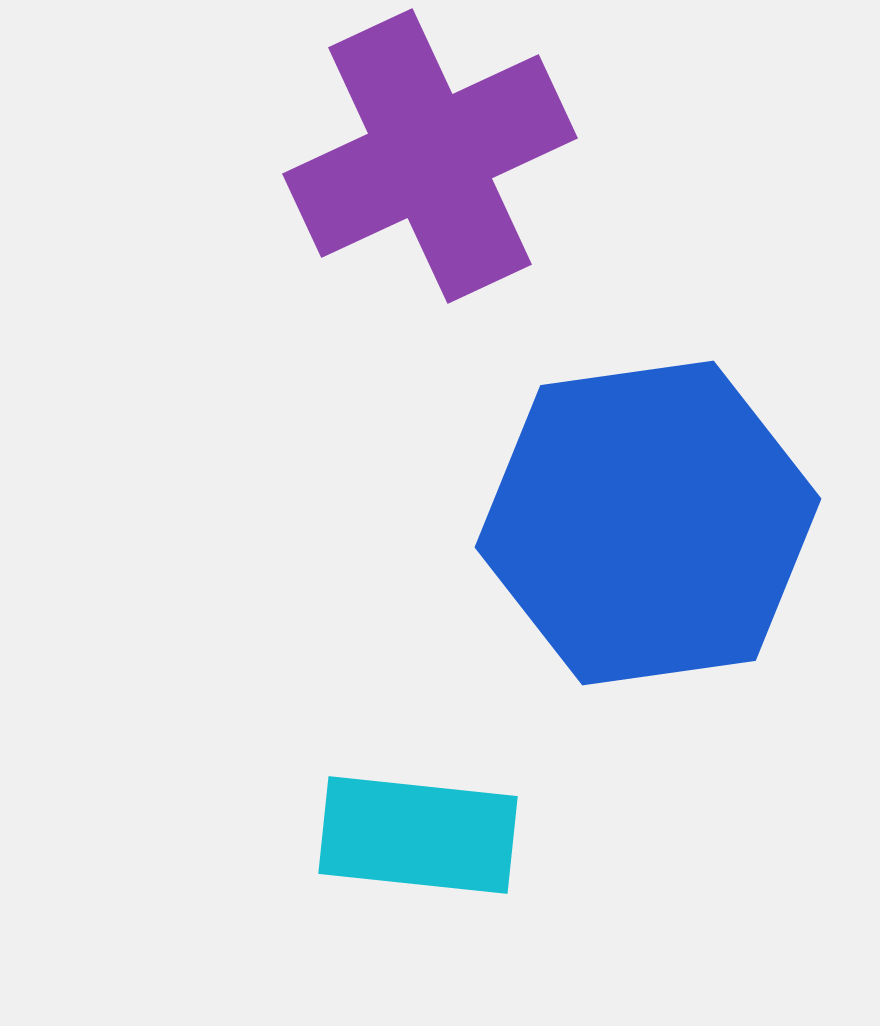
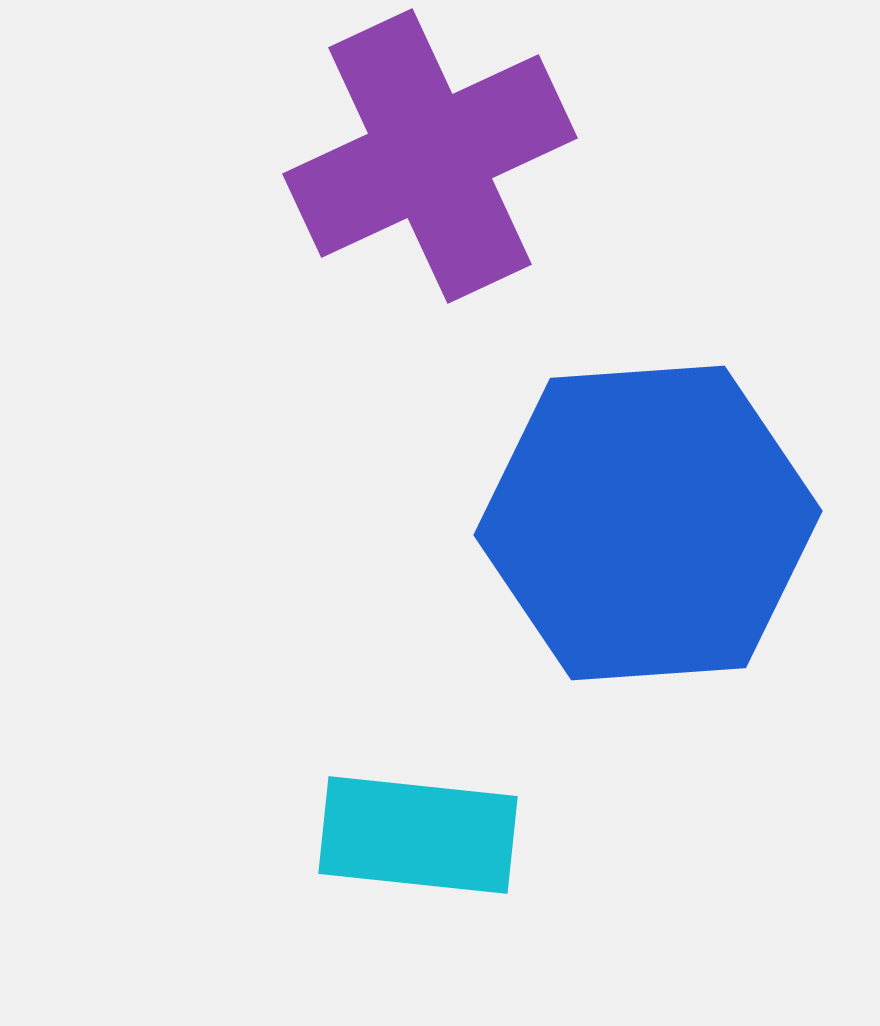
blue hexagon: rotated 4 degrees clockwise
